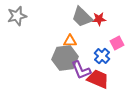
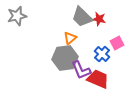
red star: rotated 16 degrees clockwise
orange triangle: moved 3 px up; rotated 40 degrees counterclockwise
blue cross: moved 2 px up
